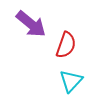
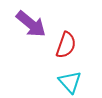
cyan triangle: moved 1 px left, 1 px down; rotated 25 degrees counterclockwise
